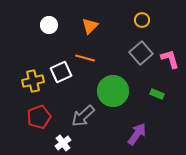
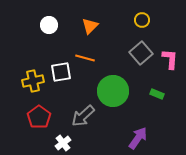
pink L-shape: rotated 20 degrees clockwise
white square: rotated 15 degrees clockwise
red pentagon: rotated 15 degrees counterclockwise
purple arrow: moved 1 px right, 4 px down
